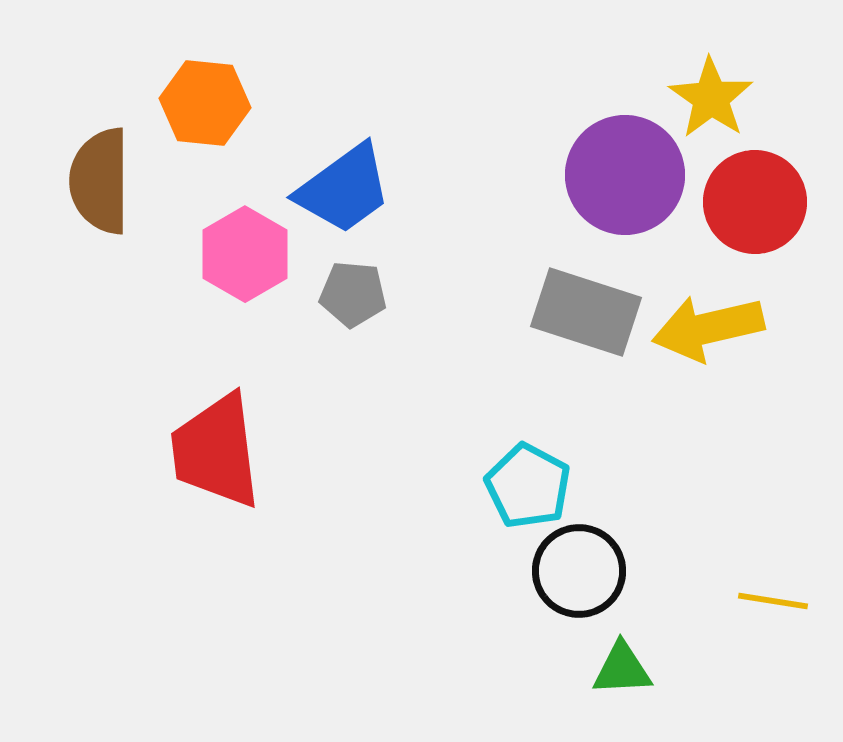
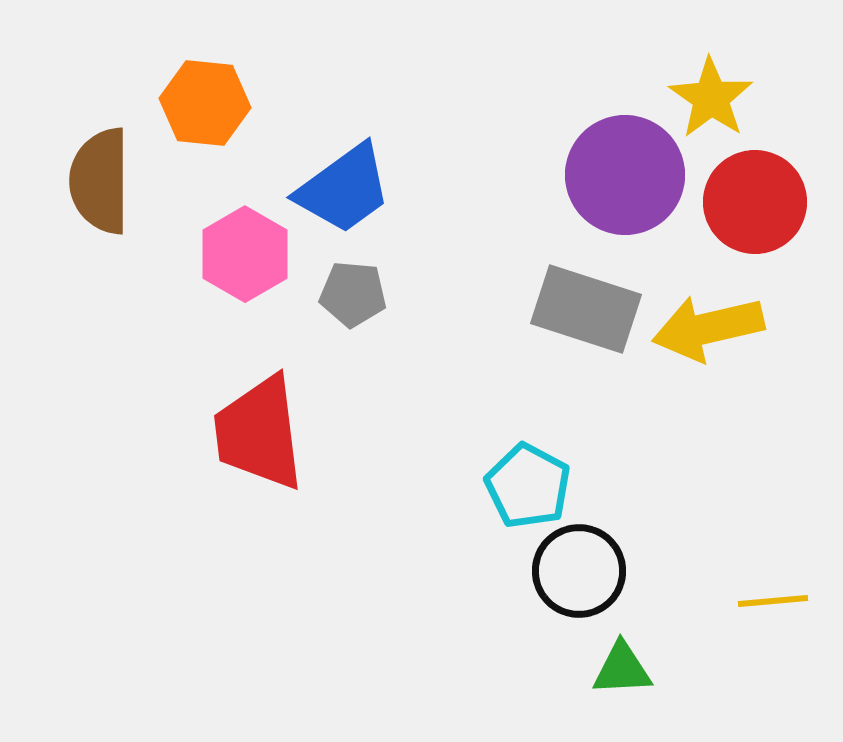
gray rectangle: moved 3 px up
red trapezoid: moved 43 px right, 18 px up
yellow line: rotated 14 degrees counterclockwise
